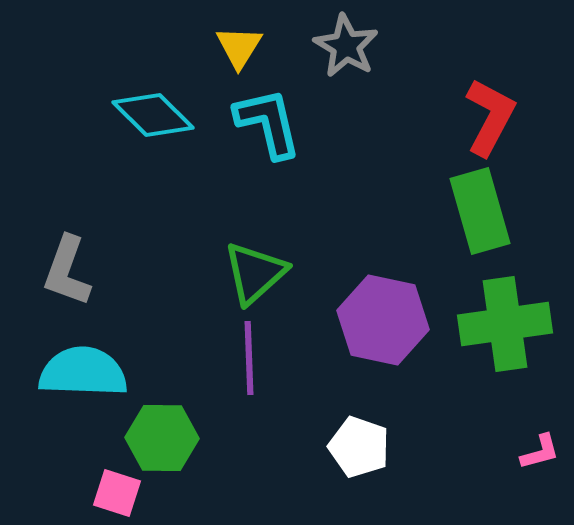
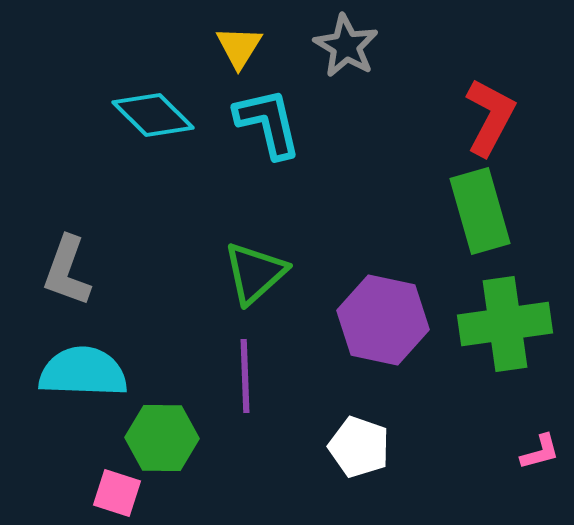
purple line: moved 4 px left, 18 px down
